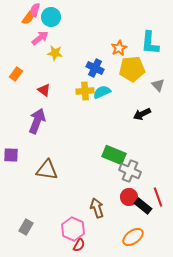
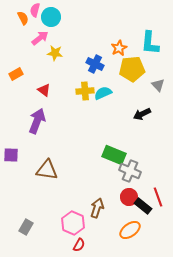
orange semicircle: moved 5 px left; rotated 64 degrees counterclockwise
blue cross: moved 4 px up
orange rectangle: rotated 24 degrees clockwise
cyan semicircle: moved 1 px right, 1 px down
brown arrow: rotated 36 degrees clockwise
pink hexagon: moved 6 px up
orange ellipse: moved 3 px left, 7 px up
